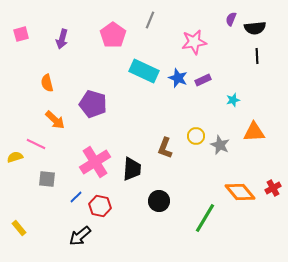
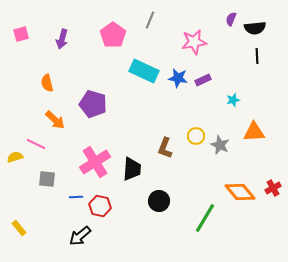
blue star: rotated 12 degrees counterclockwise
blue line: rotated 40 degrees clockwise
